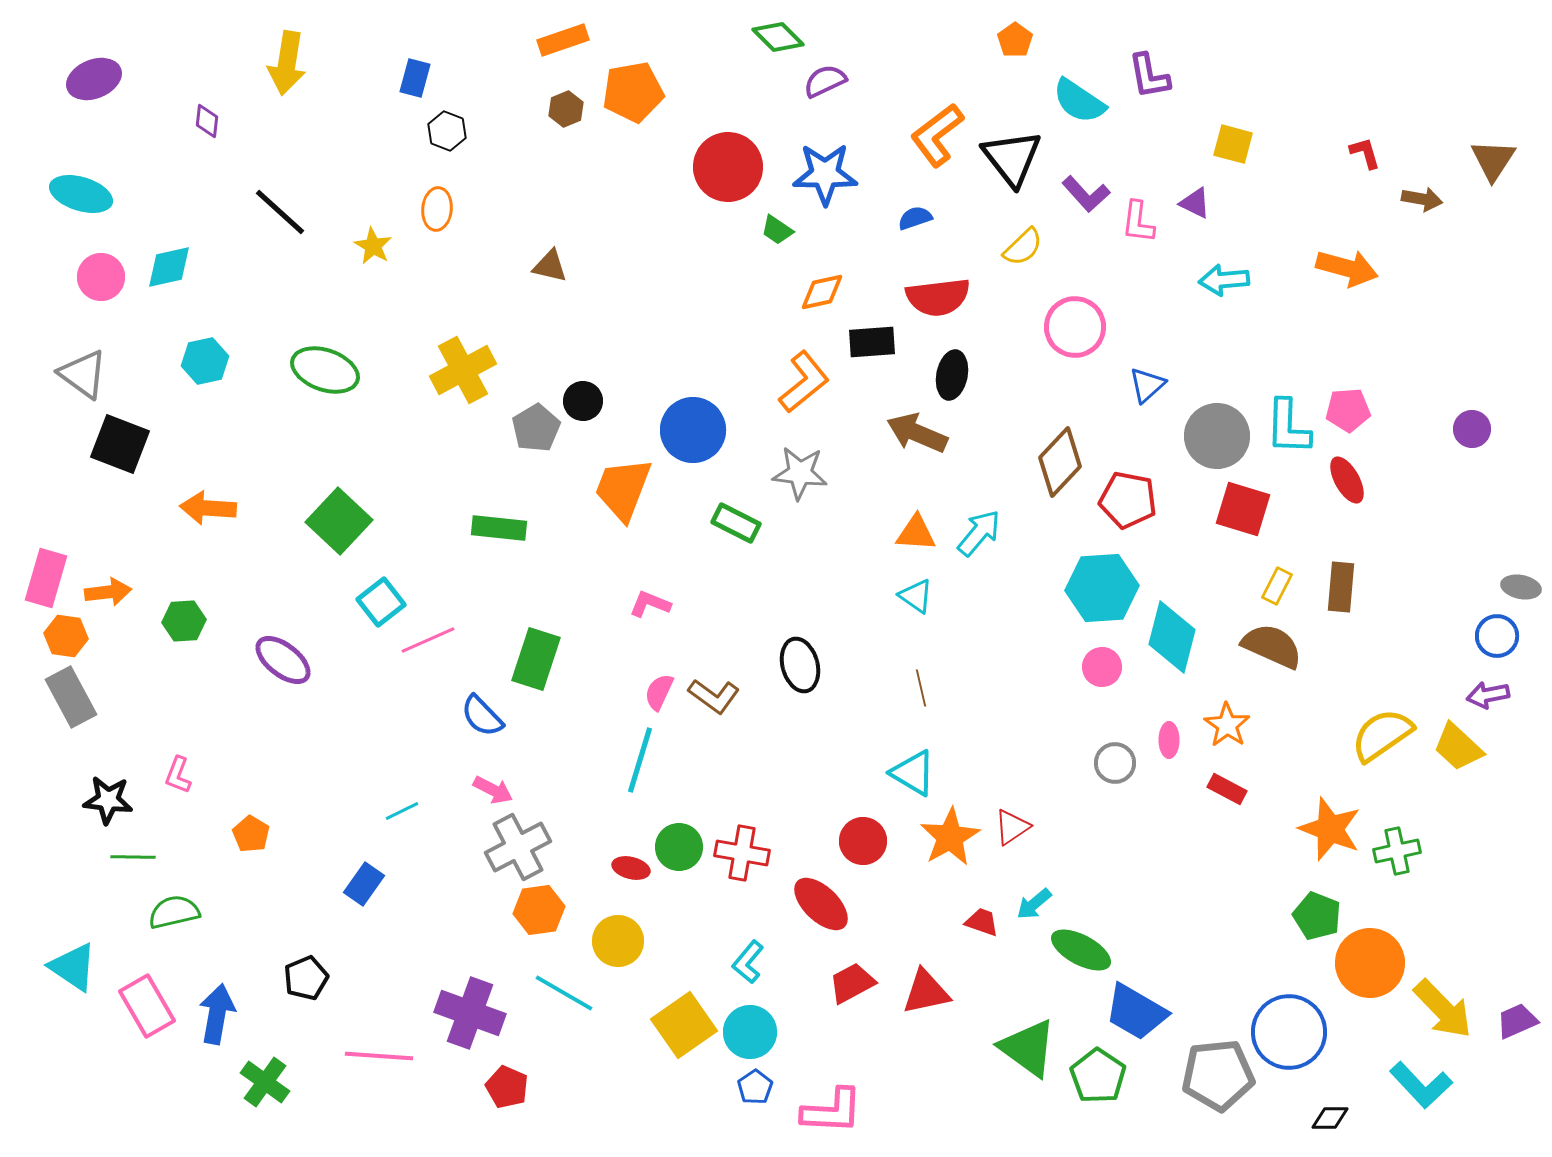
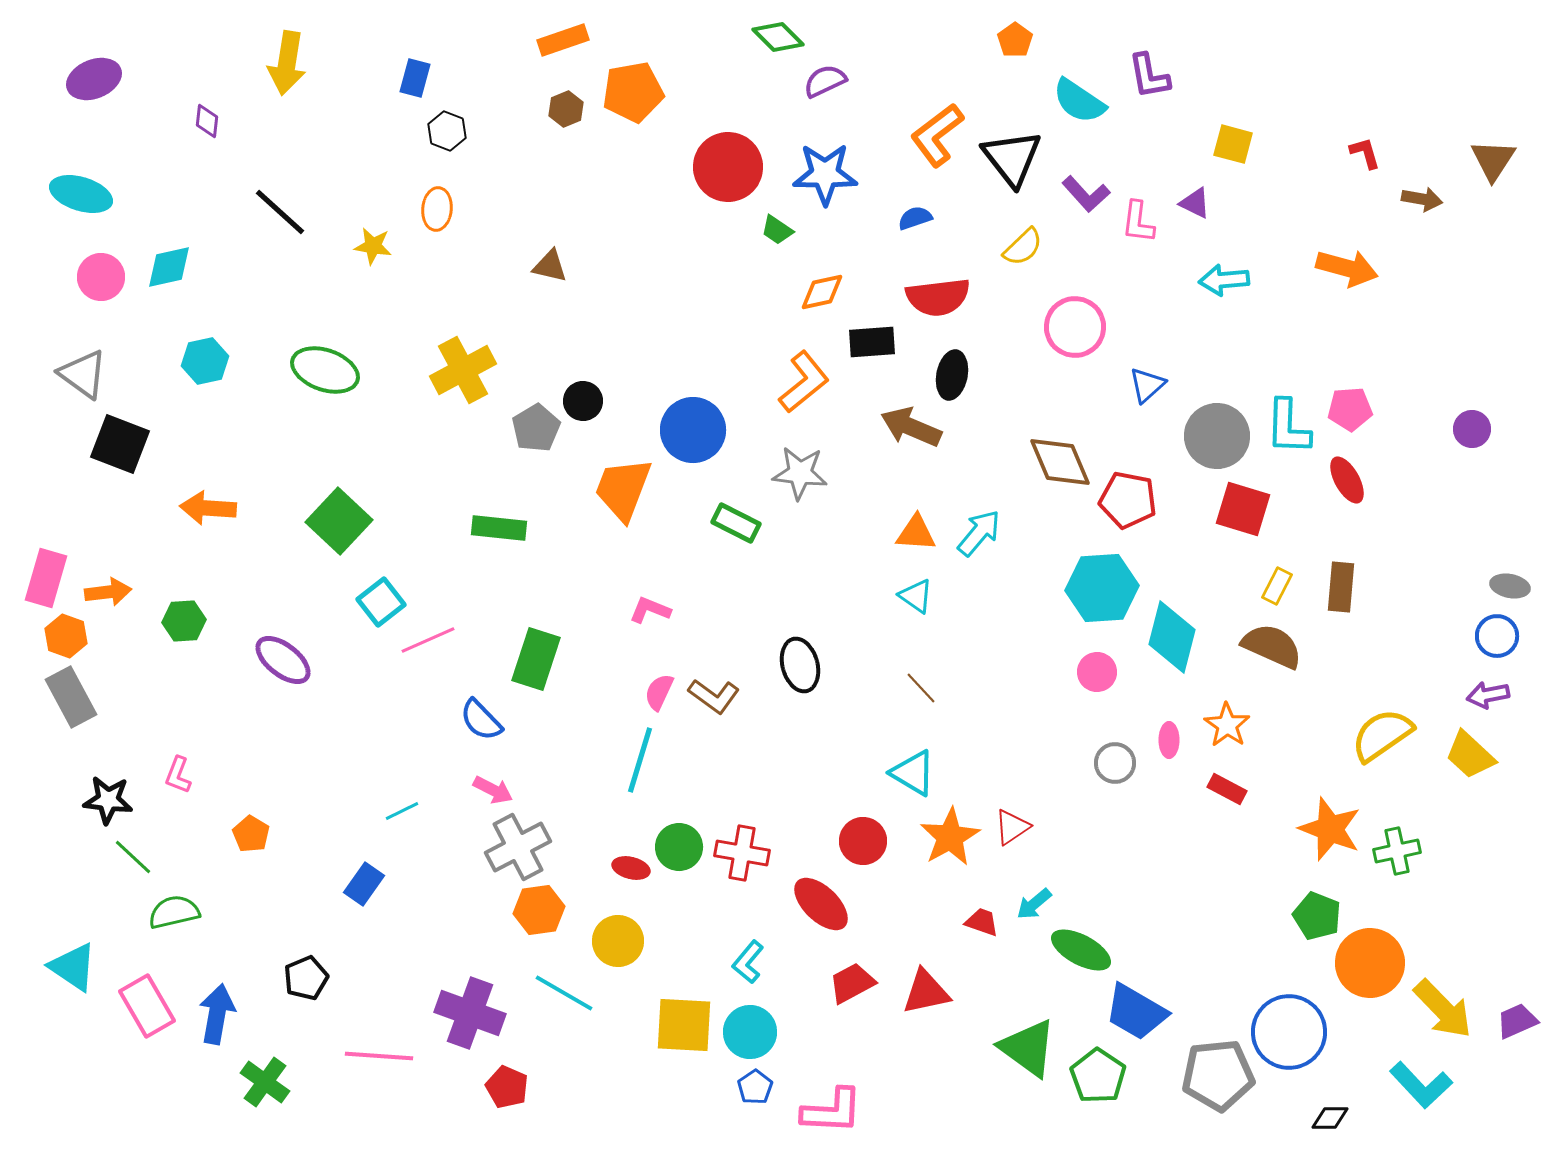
yellow star at (373, 246): rotated 21 degrees counterclockwise
pink pentagon at (1348, 410): moved 2 px right, 1 px up
brown arrow at (917, 433): moved 6 px left, 6 px up
brown diamond at (1060, 462): rotated 66 degrees counterclockwise
gray ellipse at (1521, 587): moved 11 px left, 1 px up
pink L-shape at (650, 604): moved 6 px down
orange hexagon at (66, 636): rotated 12 degrees clockwise
pink circle at (1102, 667): moved 5 px left, 5 px down
brown line at (921, 688): rotated 30 degrees counterclockwise
blue semicircle at (482, 716): moved 1 px left, 4 px down
yellow trapezoid at (1458, 747): moved 12 px right, 8 px down
green line at (133, 857): rotated 42 degrees clockwise
yellow square at (684, 1025): rotated 38 degrees clockwise
